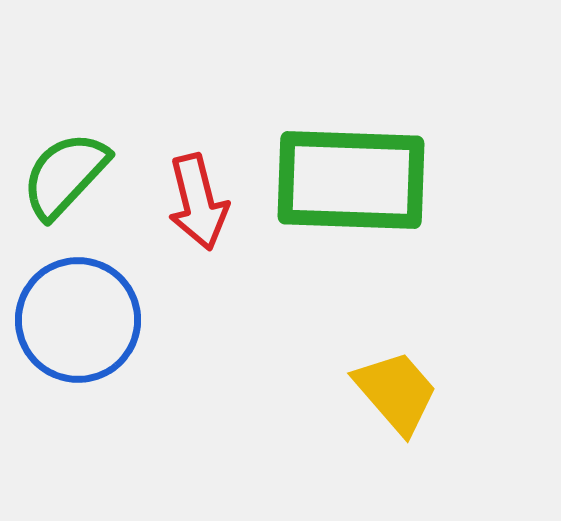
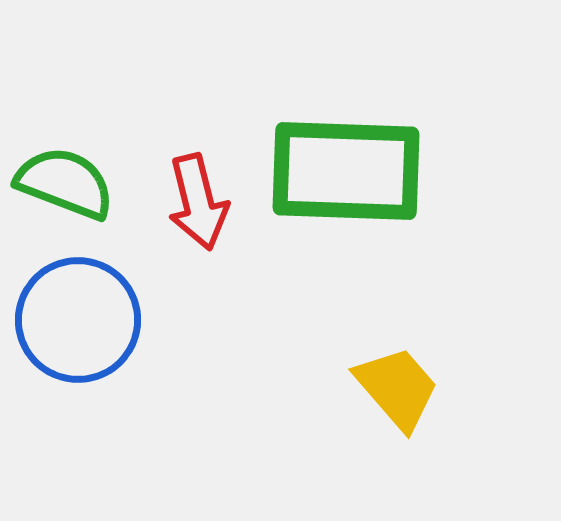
green semicircle: moved 8 px down; rotated 68 degrees clockwise
green rectangle: moved 5 px left, 9 px up
yellow trapezoid: moved 1 px right, 4 px up
